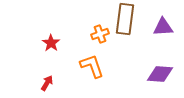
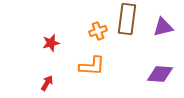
brown rectangle: moved 2 px right
purple triangle: rotated 10 degrees counterclockwise
orange cross: moved 2 px left, 3 px up
red star: rotated 24 degrees clockwise
orange L-shape: rotated 112 degrees clockwise
